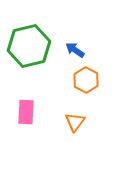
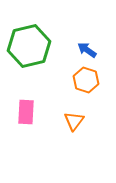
blue arrow: moved 12 px right
orange hexagon: rotated 10 degrees counterclockwise
orange triangle: moved 1 px left, 1 px up
